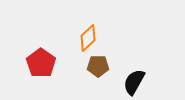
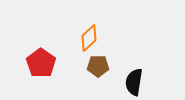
orange diamond: moved 1 px right
black semicircle: rotated 20 degrees counterclockwise
